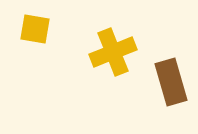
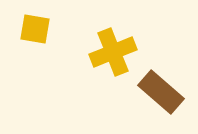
brown rectangle: moved 10 px left, 10 px down; rotated 33 degrees counterclockwise
